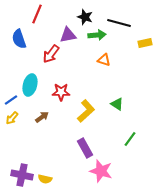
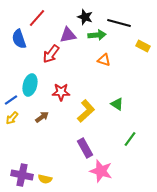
red line: moved 4 px down; rotated 18 degrees clockwise
yellow rectangle: moved 2 px left, 3 px down; rotated 40 degrees clockwise
